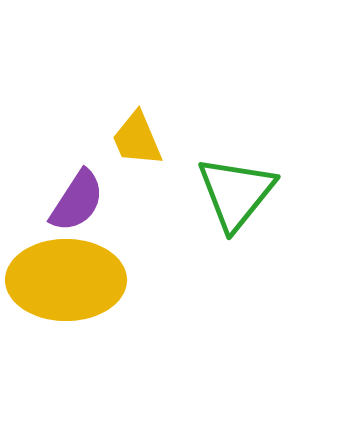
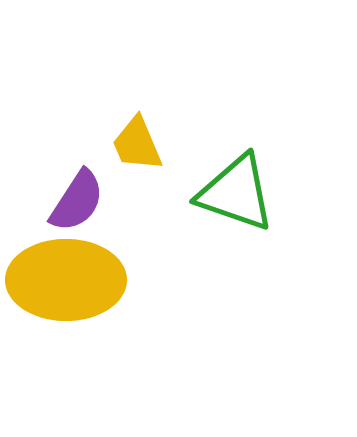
yellow trapezoid: moved 5 px down
green triangle: rotated 50 degrees counterclockwise
